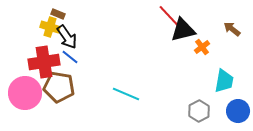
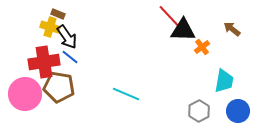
black triangle: rotated 16 degrees clockwise
pink circle: moved 1 px down
